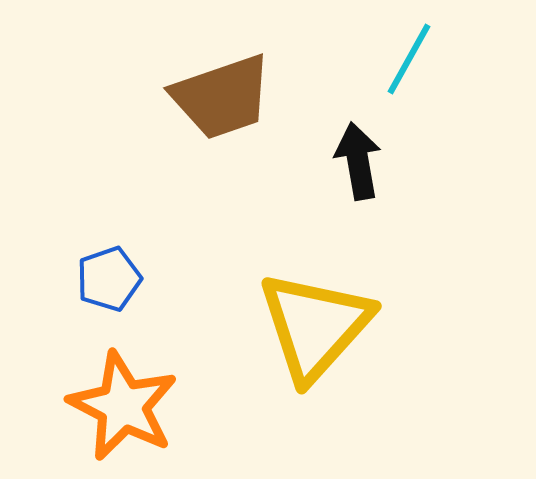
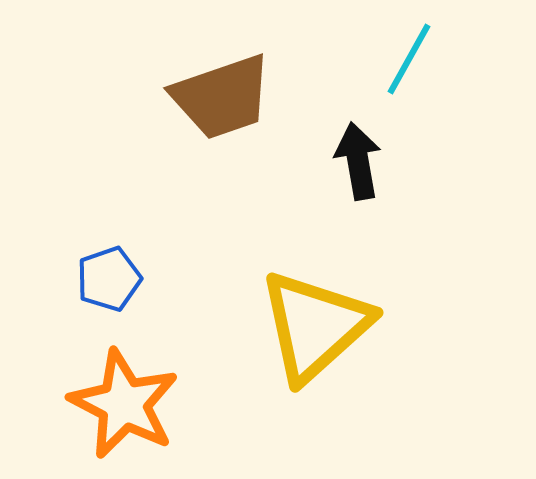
yellow triangle: rotated 6 degrees clockwise
orange star: moved 1 px right, 2 px up
